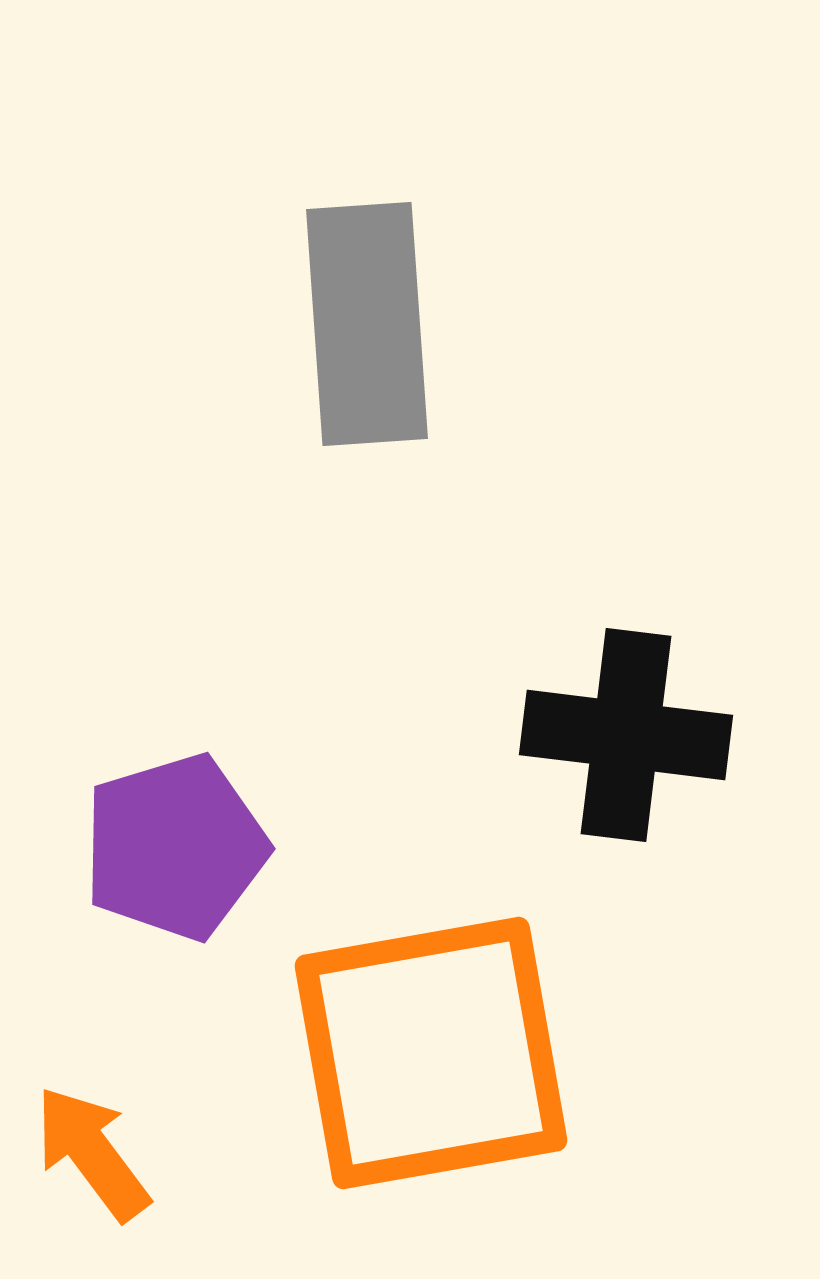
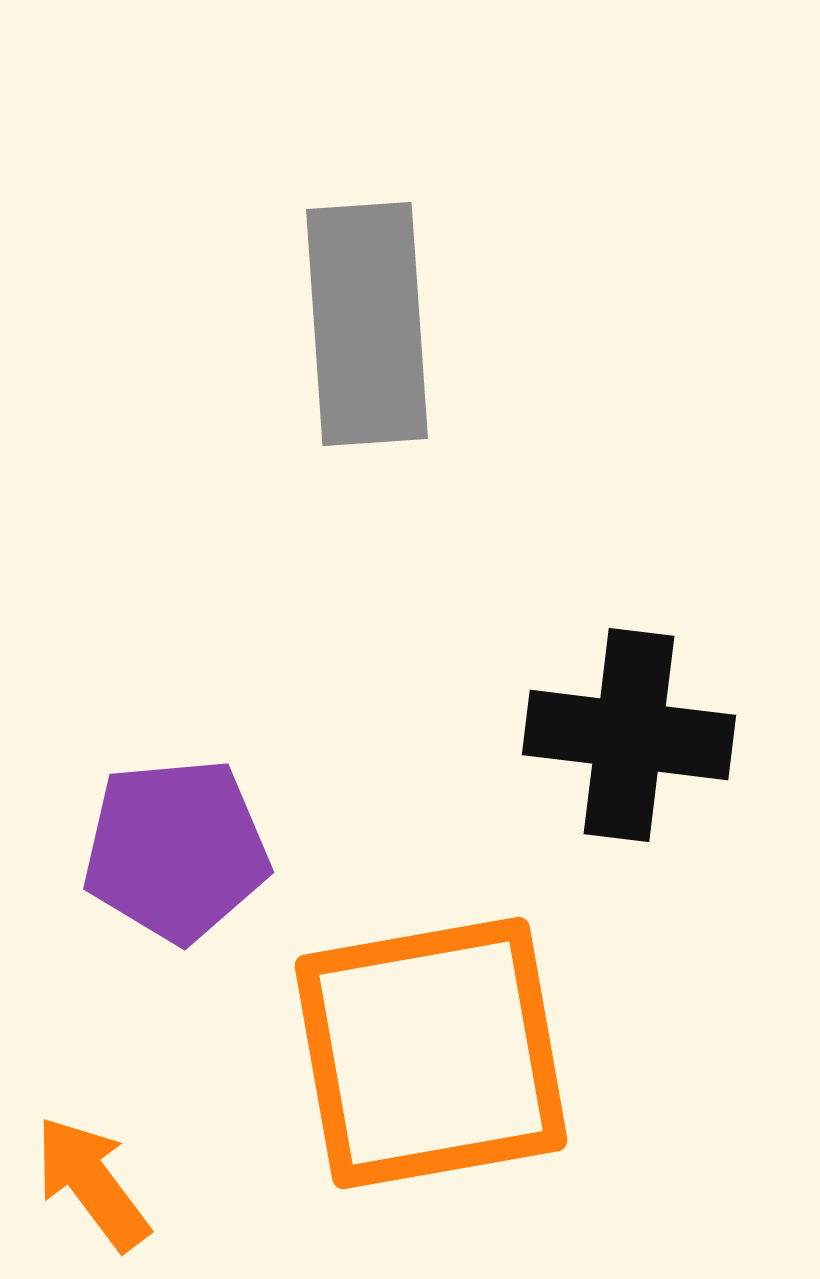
black cross: moved 3 px right
purple pentagon: moved 1 px right, 3 px down; rotated 12 degrees clockwise
orange arrow: moved 30 px down
